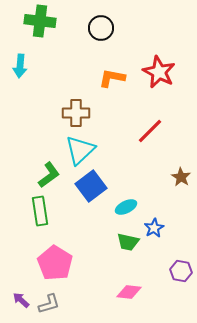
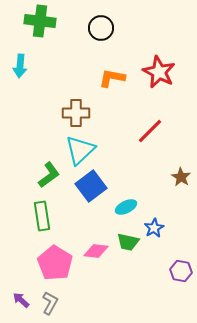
green rectangle: moved 2 px right, 5 px down
pink diamond: moved 33 px left, 41 px up
gray L-shape: moved 1 px right, 1 px up; rotated 45 degrees counterclockwise
